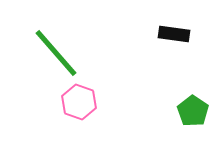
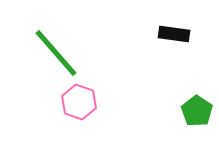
green pentagon: moved 4 px right
